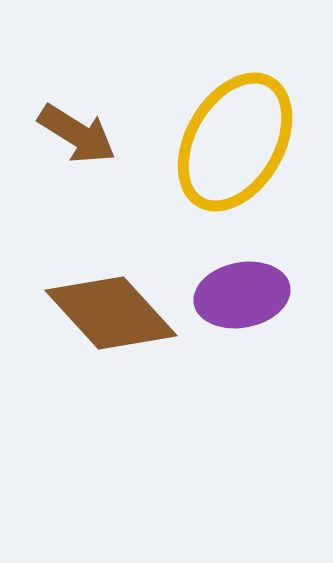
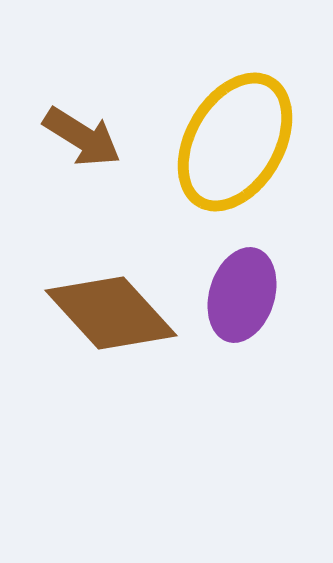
brown arrow: moved 5 px right, 3 px down
purple ellipse: rotated 62 degrees counterclockwise
